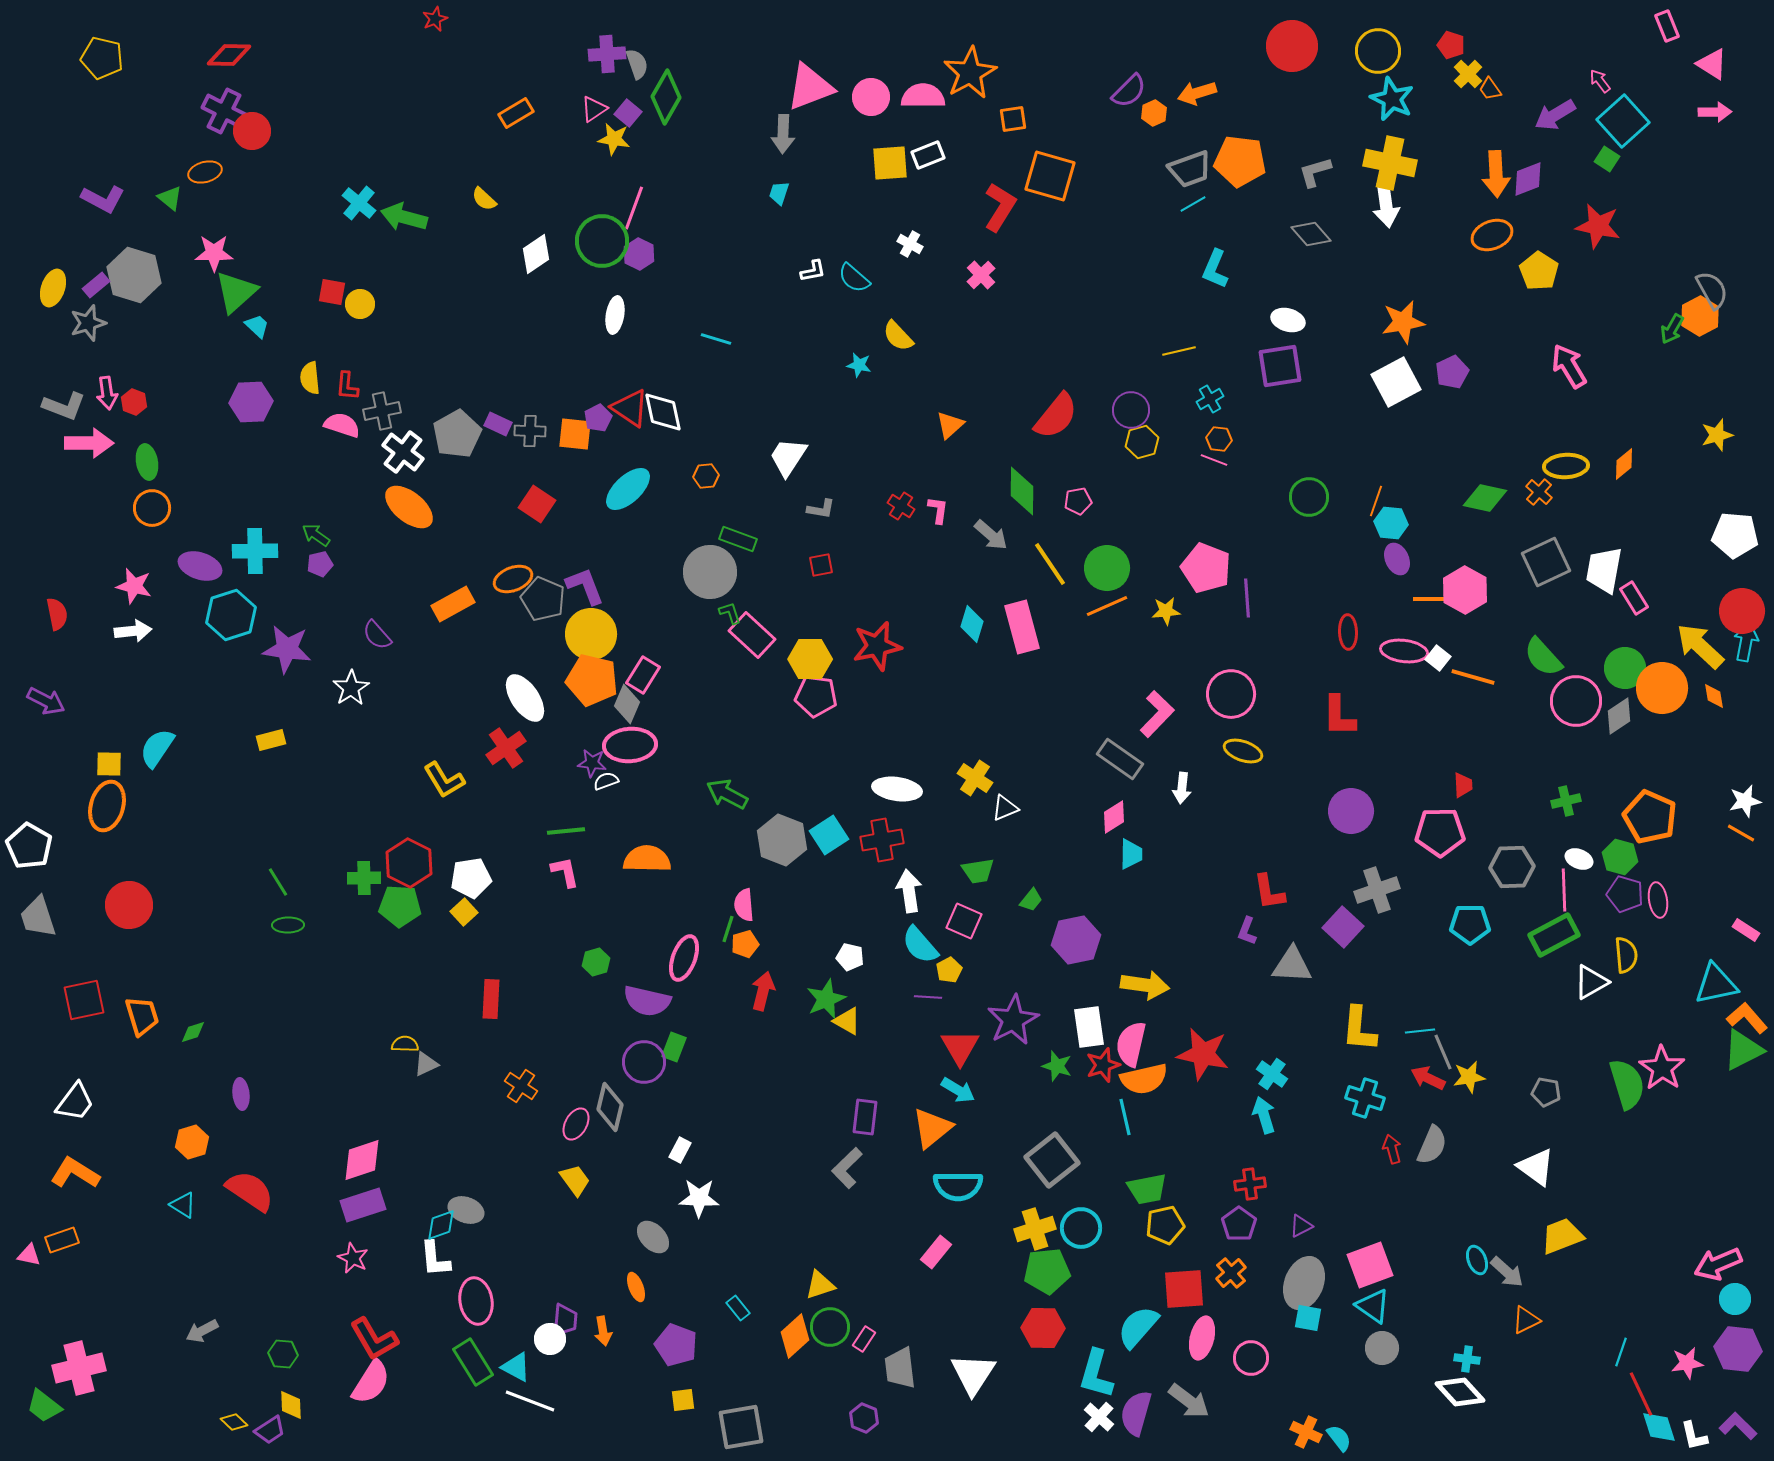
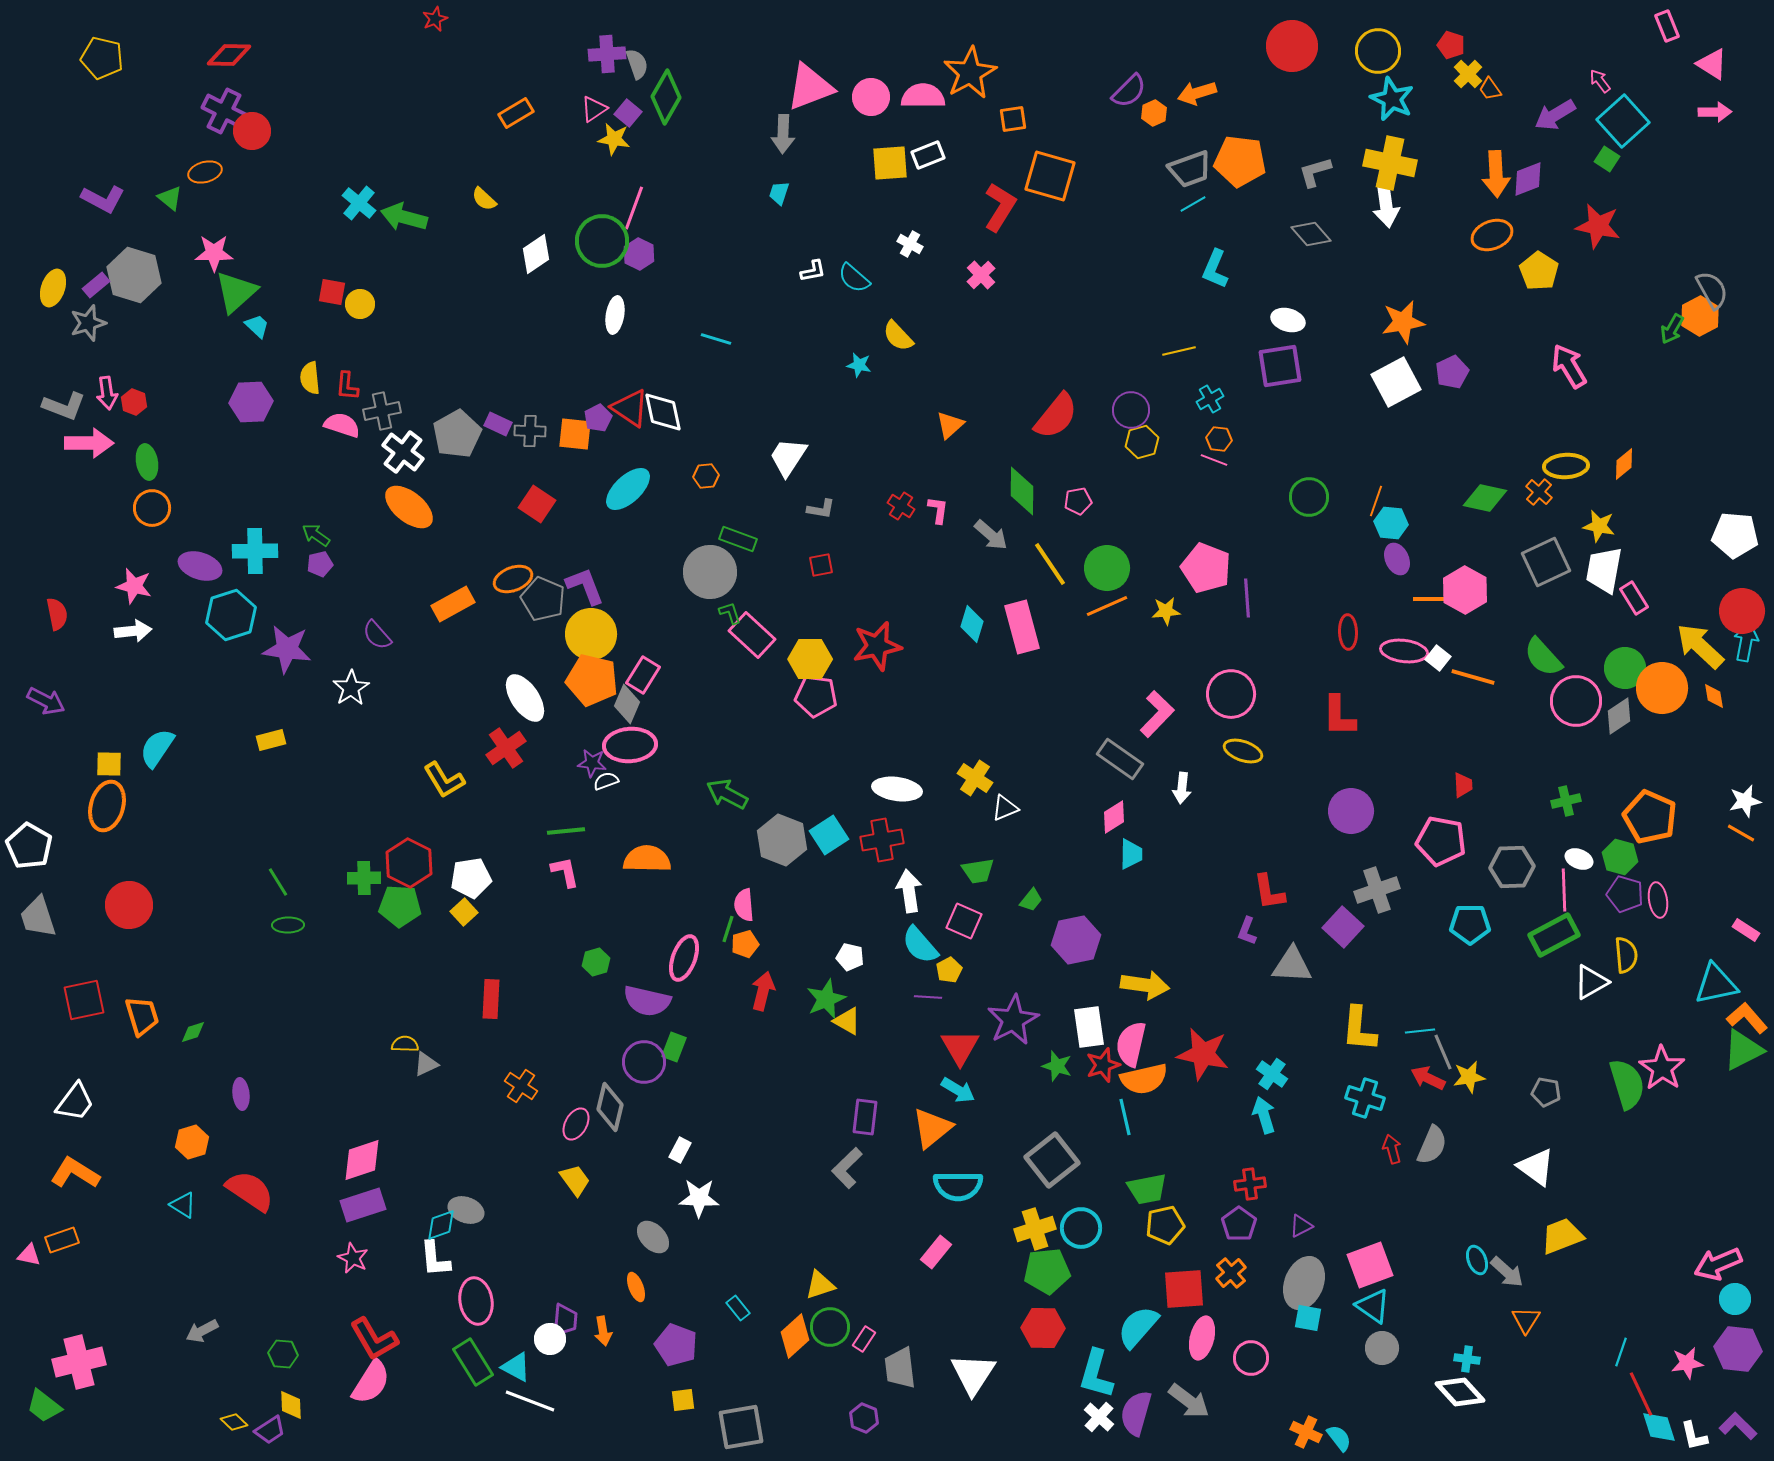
yellow star at (1717, 435): moved 118 px left, 91 px down; rotated 28 degrees clockwise
pink pentagon at (1440, 832): moved 1 px right, 9 px down; rotated 12 degrees clockwise
orange triangle at (1526, 1320): rotated 32 degrees counterclockwise
pink cross at (79, 1368): moved 6 px up
